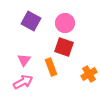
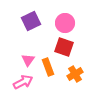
purple square: rotated 36 degrees clockwise
pink triangle: moved 4 px right
orange rectangle: moved 3 px left
orange cross: moved 14 px left
